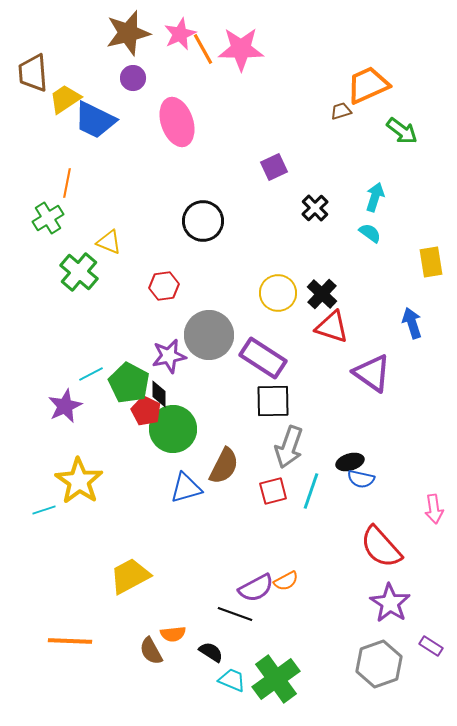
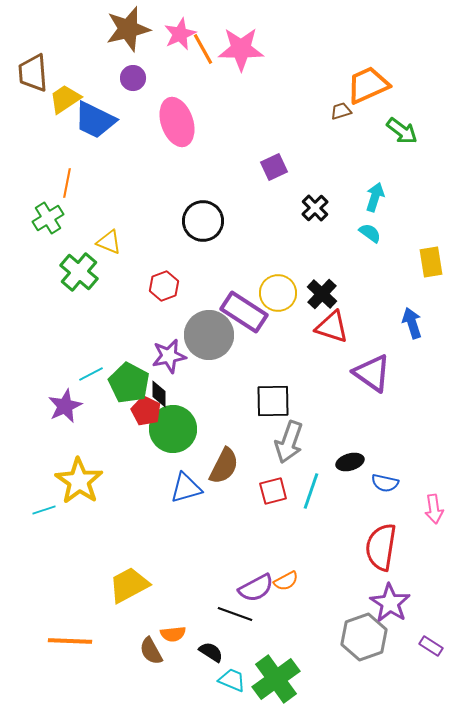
brown star at (128, 33): moved 4 px up
red hexagon at (164, 286): rotated 12 degrees counterclockwise
purple rectangle at (263, 358): moved 19 px left, 46 px up
gray arrow at (289, 447): moved 5 px up
blue semicircle at (361, 479): moved 24 px right, 4 px down
red semicircle at (381, 547): rotated 51 degrees clockwise
yellow trapezoid at (130, 576): moved 1 px left, 9 px down
gray hexagon at (379, 664): moved 15 px left, 27 px up
